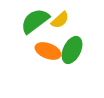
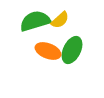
green semicircle: rotated 20 degrees clockwise
